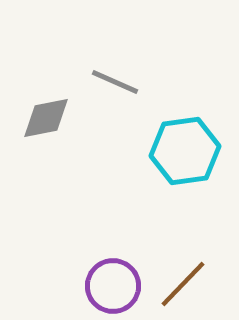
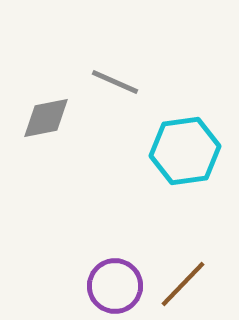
purple circle: moved 2 px right
